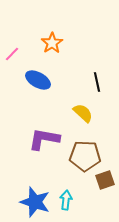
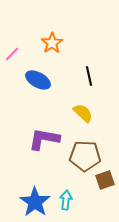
black line: moved 8 px left, 6 px up
blue star: rotated 16 degrees clockwise
